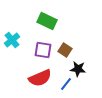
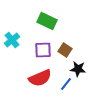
purple square: rotated 12 degrees counterclockwise
